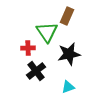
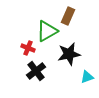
brown rectangle: moved 1 px right
green triangle: moved 1 px up; rotated 35 degrees clockwise
red cross: rotated 24 degrees clockwise
cyan triangle: moved 19 px right, 10 px up
